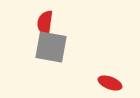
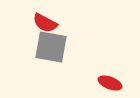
red semicircle: rotated 70 degrees counterclockwise
